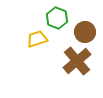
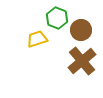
brown circle: moved 4 px left, 2 px up
brown cross: moved 5 px right
